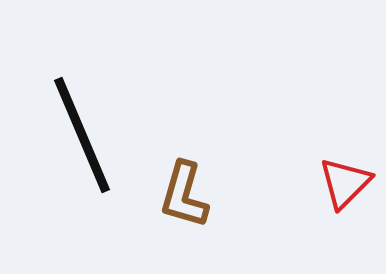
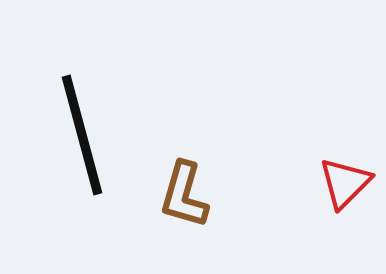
black line: rotated 8 degrees clockwise
